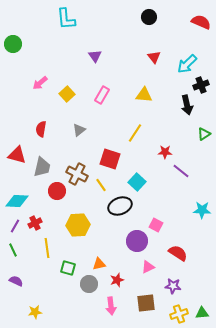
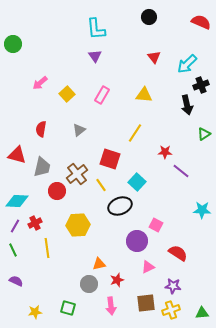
cyan L-shape at (66, 19): moved 30 px right, 10 px down
brown cross at (77, 174): rotated 25 degrees clockwise
green square at (68, 268): moved 40 px down
yellow cross at (179, 314): moved 8 px left, 4 px up
